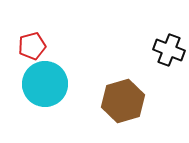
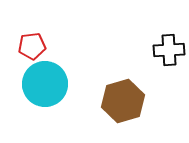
red pentagon: rotated 8 degrees clockwise
black cross: rotated 24 degrees counterclockwise
